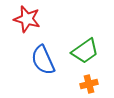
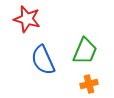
green trapezoid: rotated 32 degrees counterclockwise
